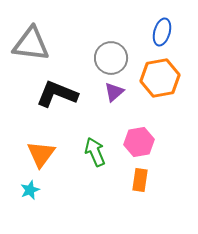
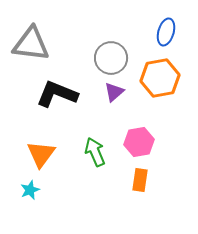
blue ellipse: moved 4 px right
